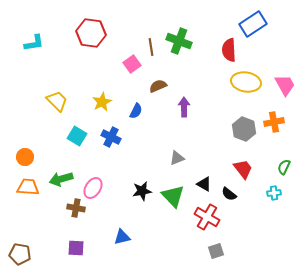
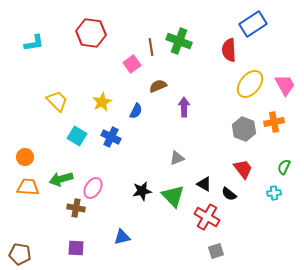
yellow ellipse: moved 4 px right, 2 px down; rotated 60 degrees counterclockwise
